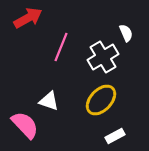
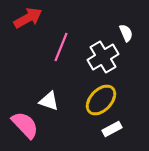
white rectangle: moved 3 px left, 7 px up
